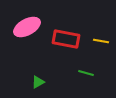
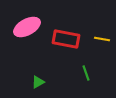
yellow line: moved 1 px right, 2 px up
green line: rotated 56 degrees clockwise
